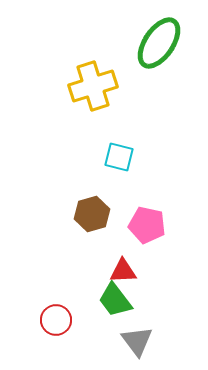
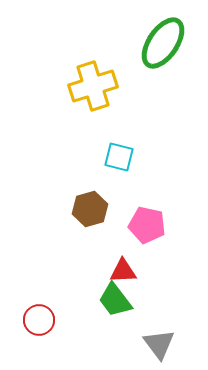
green ellipse: moved 4 px right
brown hexagon: moved 2 px left, 5 px up
red circle: moved 17 px left
gray triangle: moved 22 px right, 3 px down
